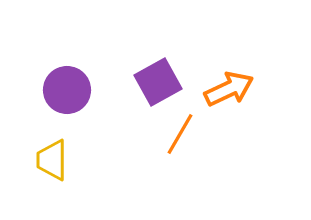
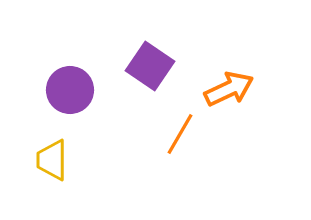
purple square: moved 8 px left, 16 px up; rotated 27 degrees counterclockwise
purple circle: moved 3 px right
